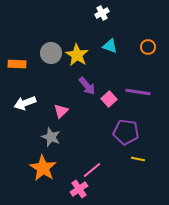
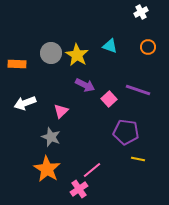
white cross: moved 39 px right, 1 px up
purple arrow: moved 2 px left, 1 px up; rotated 24 degrees counterclockwise
purple line: moved 2 px up; rotated 10 degrees clockwise
orange star: moved 4 px right, 1 px down
